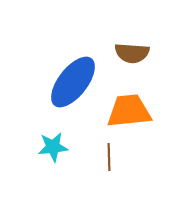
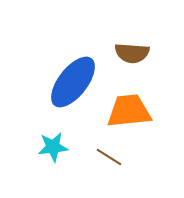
brown line: rotated 56 degrees counterclockwise
